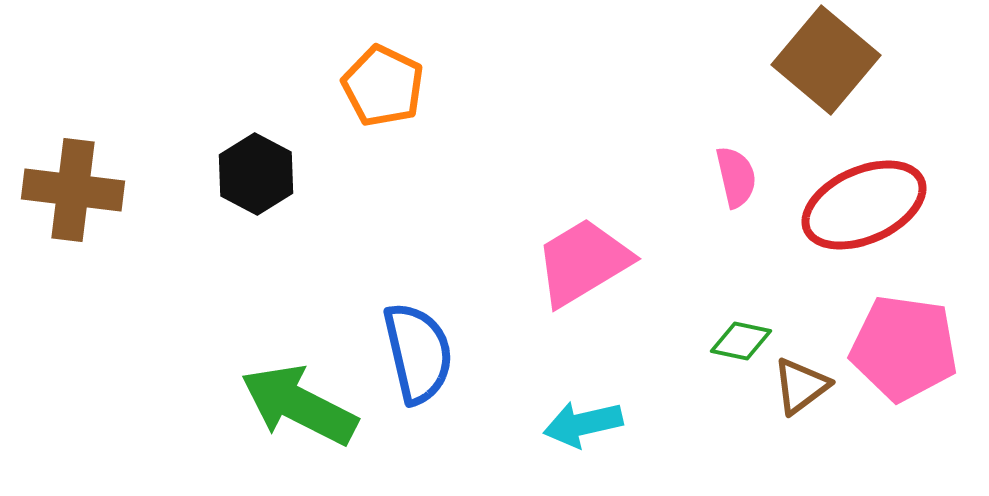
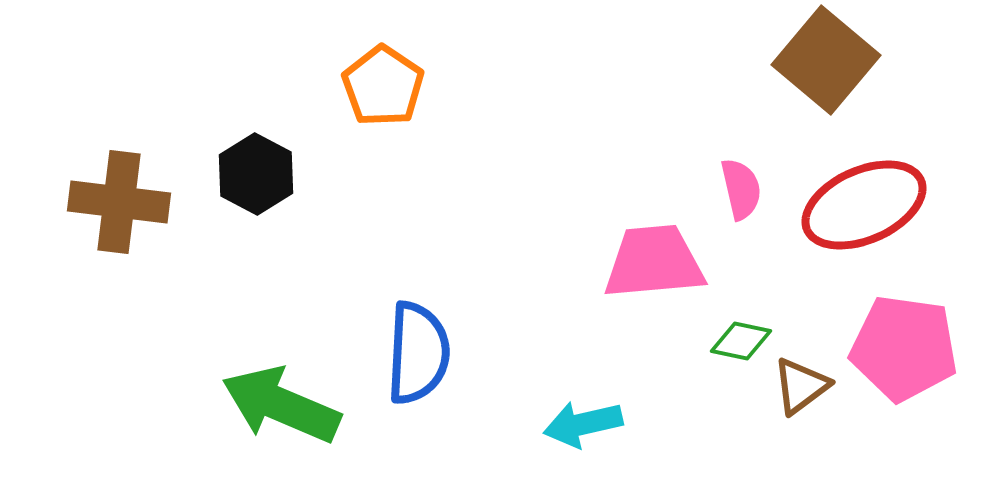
orange pentagon: rotated 8 degrees clockwise
pink semicircle: moved 5 px right, 12 px down
brown cross: moved 46 px right, 12 px down
pink trapezoid: moved 71 px right; rotated 26 degrees clockwise
blue semicircle: rotated 16 degrees clockwise
green arrow: moved 18 px left; rotated 4 degrees counterclockwise
